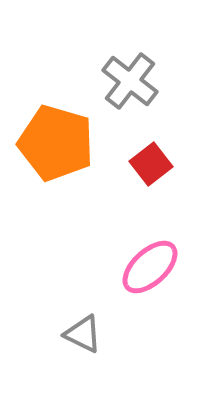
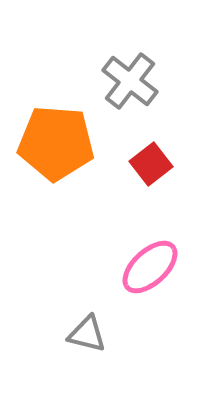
orange pentagon: rotated 12 degrees counterclockwise
gray triangle: moved 4 px right; rotated 12 degrees counterclockwise
